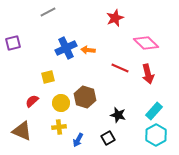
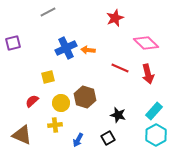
yellow cross: moved 4 px left, 2 px up
brown triangle: moved 4 px down
